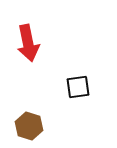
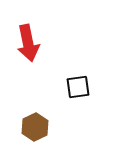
brown hexagon: moved 6 px right, 1 px down; rotated 16 degrees clockwise
